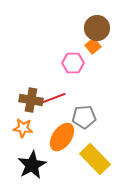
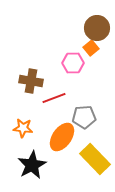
orange square: moved 2 px left, 2 px down
brown cross: moved 19 px up
